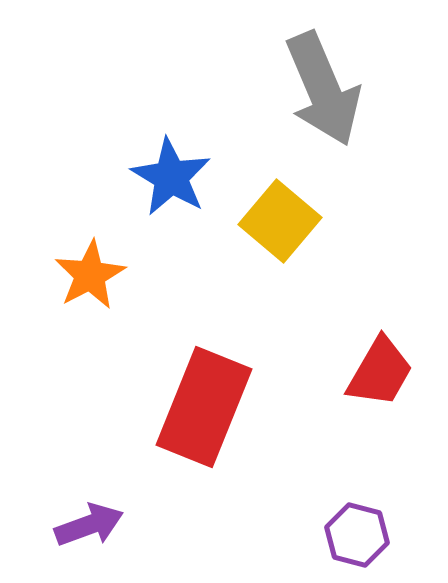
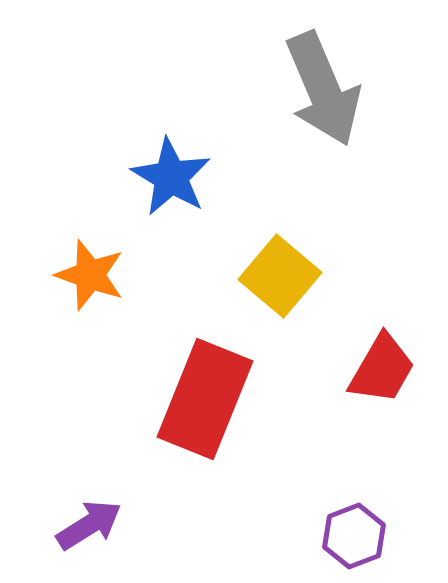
yellow square: moved 55 px down
orange star: rotated 24 degrees counterclockwise
red trapezoid: moved 2 px right, 3 px up
red rectangle: moved 1 px right, 8 px up
purple arrow: rotated 12 degrees counterclockwise
purple hexagon: moved 3 px left, 1 px down; rotated 24 degrees clockwise
